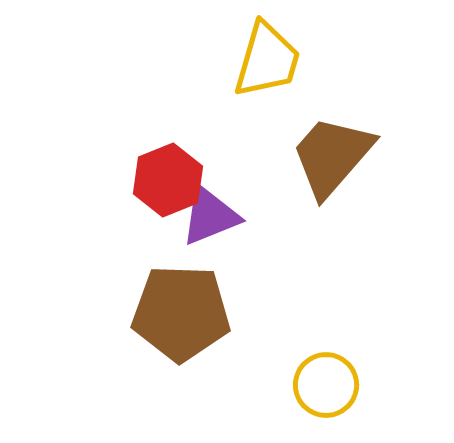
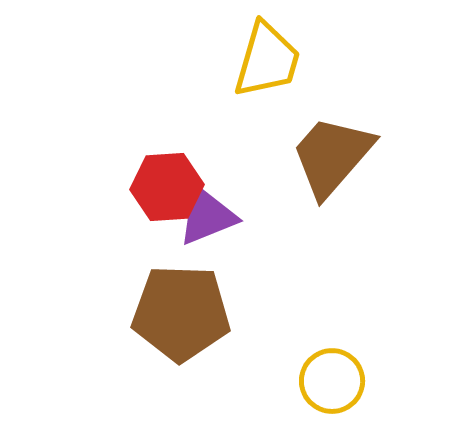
red hexagon: moved 1 px left, 7 px down; rotated 18 degrees clockwise
purple triangle: moved 3 px left
yellow circle: moved 6 px right, 4 px up
